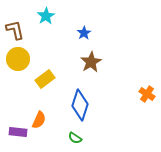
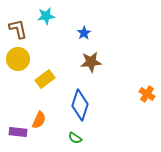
cyan star: rotated 24 degrees clockwise
brown L-shape: moved 3 px right, 1 px up
brown star: rotated 25 degrees clockwise
